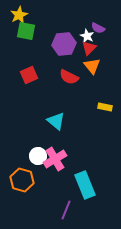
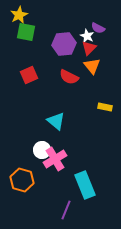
green square: moved 1 px down
white circle: moved 4 px right, 6 px up
